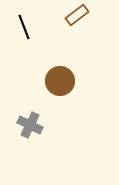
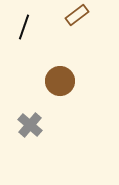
black line: rotated 40 degrees clockwise
gray cross: rotated 15 degrees clockwise
